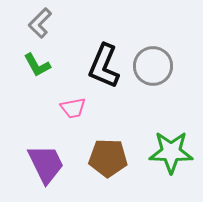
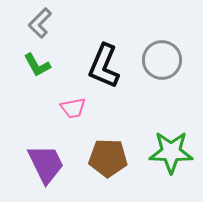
gray circle: moved 9 px right, 6 px up
